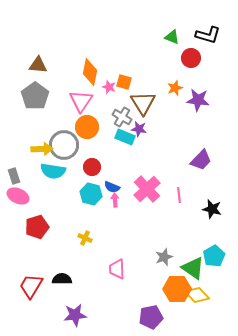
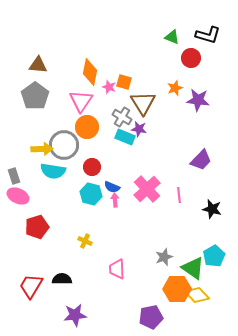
yellow cross at (85, 238): moved 3 px down
